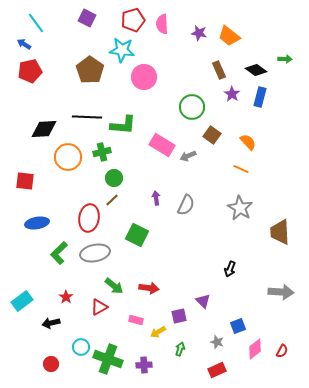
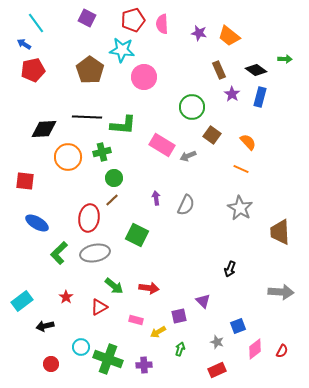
red pentagon at (30, 71): moved 3 px right, 1 px up
blue ellipse at (37, 223): rotated 40 degrees clockwise
black arrow at (51, 323): moved 6 px left, 3 px down
